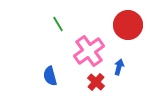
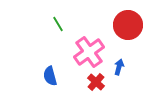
pink cross: moved 1 px down
